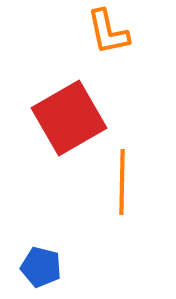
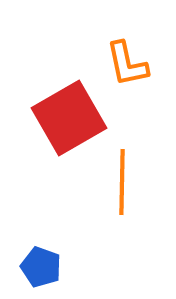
orange L-shape: moved 19 px right, 32 px down
blue pentagon: rotated 6 degrees clockwise
